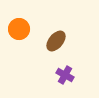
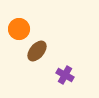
brown ellipse: moved 19 px left, 10 px down
